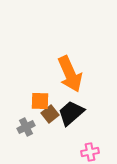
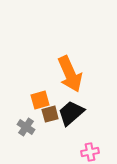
orange square: moved 1 px up; rotated 18 degrees counterclockwise
brown square: rotated 24 degrees clockwise
gray cross: rotated 30 degrees counterclockwise
